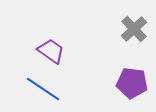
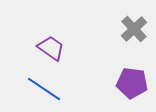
purple trapezoid: moved 3 px up
blue line: moved 1 px right
